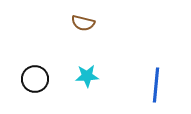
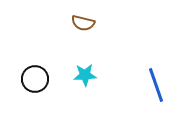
cyan star: moved 2 px left, 1 px up
blue line: rotated 24 degrees counterclockwise
